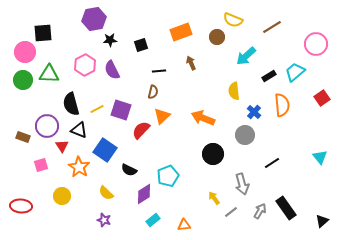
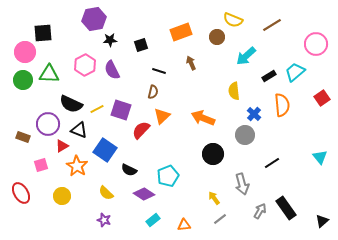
brown line at (272, 27): moved 2 px up
black line at (159, 71): rotated 24 degrees clockwise
black semicircle at (71, 104): rotated 50 degrees counterclockwise
blue cross at (254, 112): moved 2 px down
purple circle at (47, 126): moved 1 px right, 2 px up
red triangle at (62, 146): rotated 32 degrees clockwise
orange star at (79, 167): moved 2 px left, 1 px up
purple diamond at (144, 194): rotated 65 degrees clockwise
red ellipse at (21, 206): moved 13 px up; rotated 55 degrees clockwise
gray line at (231, 212): moved 11 px left, 7 px down
